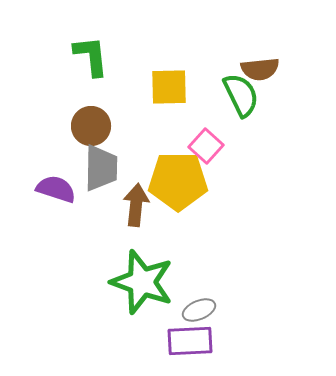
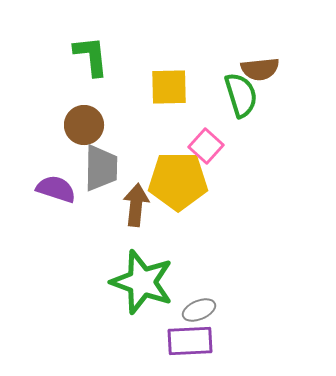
green semicircle: rotated 9 degrees clockwise
brown circle: moved 7 px left, 1 px up
